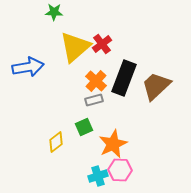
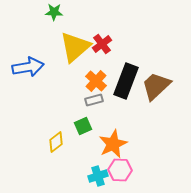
black rectangle: moved 2 px right, 3 px down
green square: moved 1 px left, 1 px up
